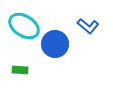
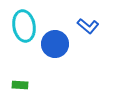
cyan ellipse: rotated 48 degrees clockwise
green rectangle: moved 15 px down
